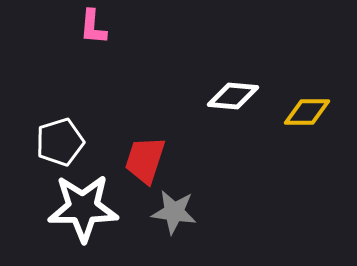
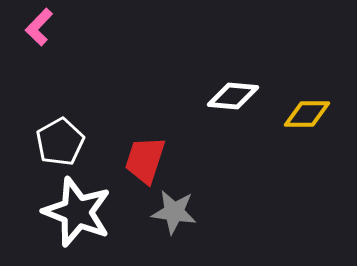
pink L-shape: moved 54 px left; rotated 39 degrees clockwise
yellow diamond: moved 2 px down
white pentagon: rotated 12 degrees counterclockwise
white star: moved 6 px left, 4 px down; rotated 22 degrees clockwise
